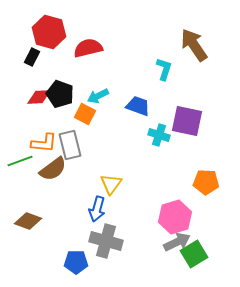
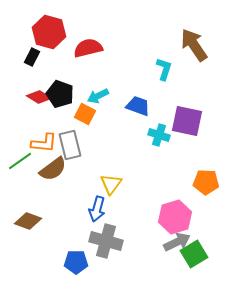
red diamond: rotated 35 degrees clockwise
green line: rotated 15 degrees counterclockwise
